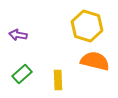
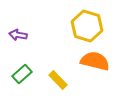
yellow rectangle: rotated 42 degrees counterclockwise
